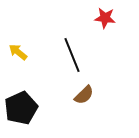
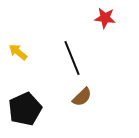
black line: moved 3 px down
brown semicircle: moved 2 px left, 2 px down
black pentagon: moved 4 px right, 1 px down
